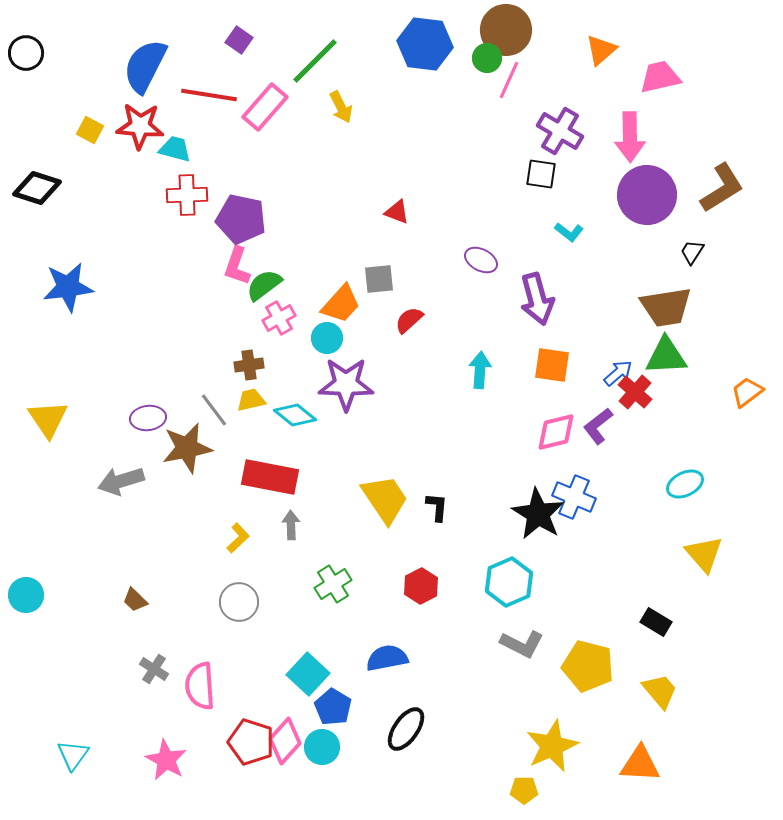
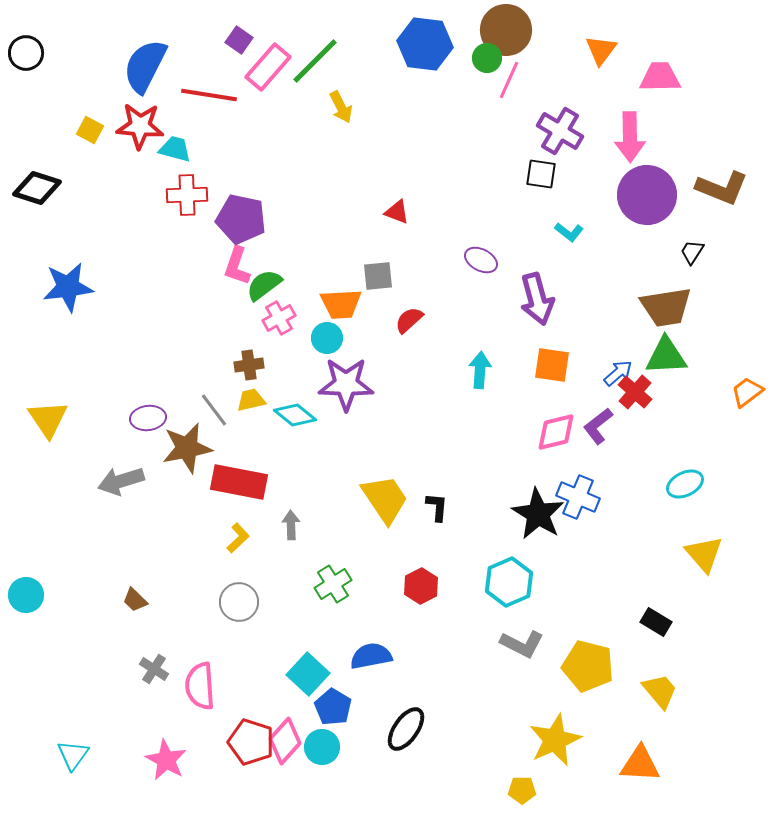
orange triangle at (601, 50): rotated 12 degrees counterclockwise
pink trapezoid at (660, 77): rotated 12 degrees clockwise
pink rectangle at (265, 107): moved 3 px right, 40 px up
brown L-shape at (722, 188): rotated 54 degrees clockwise
gray square at (379, 279): moved 1 px left, 3 px up
orange trapezoid at (341, 304): rotated 45 degrees clockwise
red rectangle at (270, 477): moved 31 px left, 5 px down
blue cross at (574, 497): moved 4 px right
blue semicircle at (387, 658): moved 16 px left, 2 px up
yellow star at (552, 746): moved 3 px right, 6 px up
yellow pentagon at (524, 790): moved 2 px left
